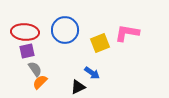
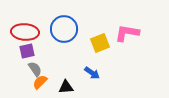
blue circle: moved 1 px left, 1 px up
black triangle: moved 12 px left; rotated 21 degrees clockwise
